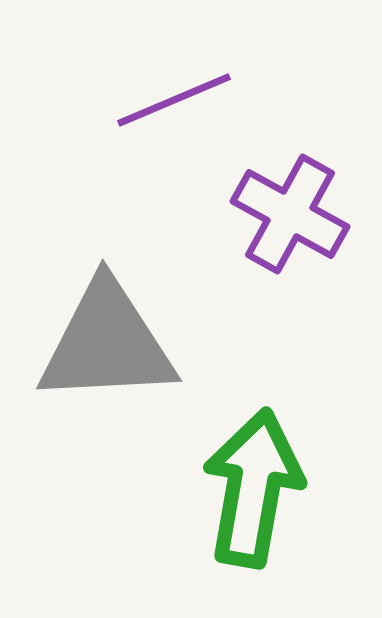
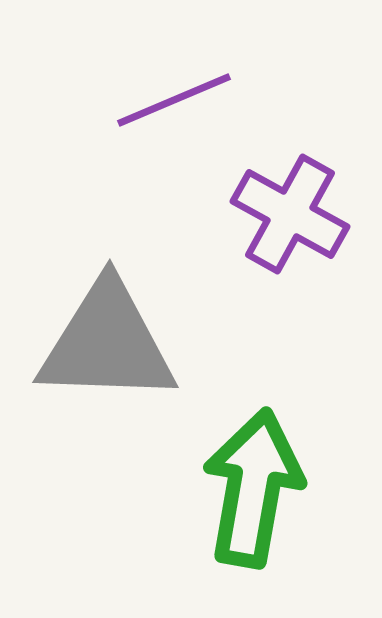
gray triangle: rotated 5 degrees clockwise
